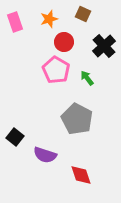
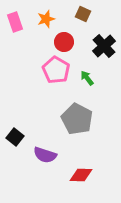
orange star: moved 3 px left
red diamond: rotated 70 degrees counterclockwise
